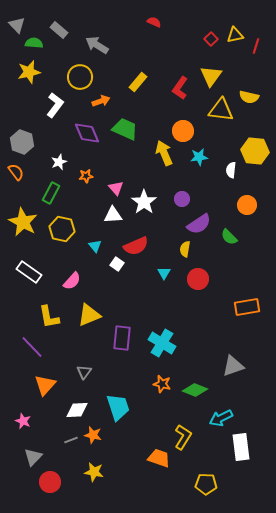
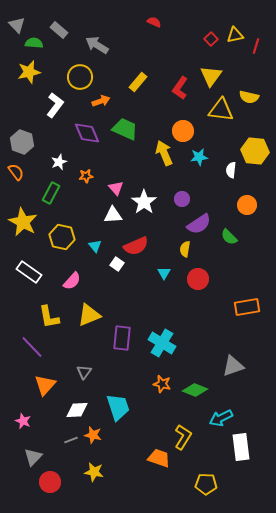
yellow hexagon at (62, 229): moved 8 px down
